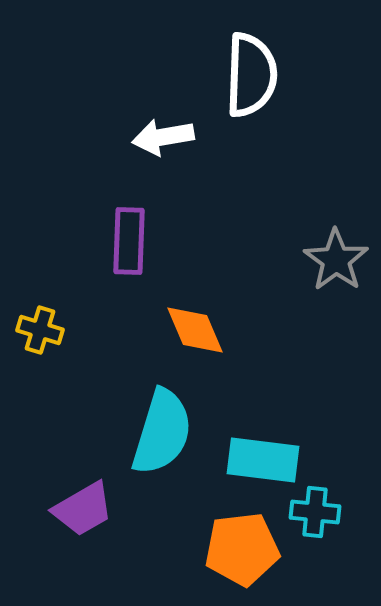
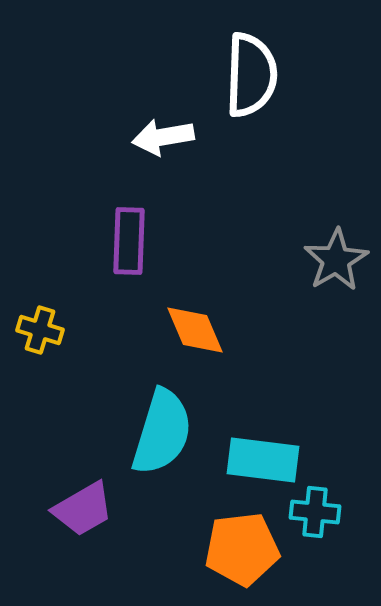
gray star: rotated 6 degrees clockwise
